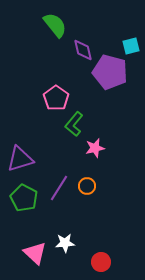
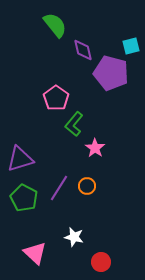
purple pentagon: moved 1 px right, 1 px down
pink star: rotated 24 degrees counterclockwise
white star: moved 9 px right, 6 px up; rotated 18 degrees clockwise
